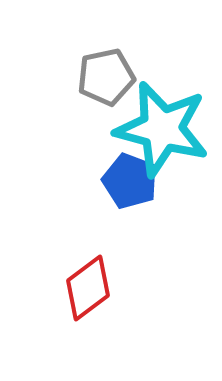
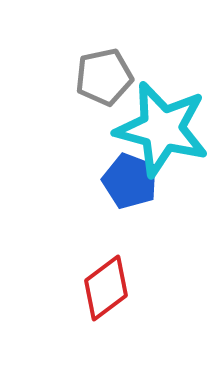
gray pentagon: moved 2 px left
red diamond: moved 18 px right
